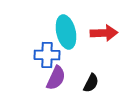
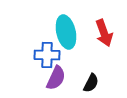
red arrow: rotated 72 degrees clockwise
